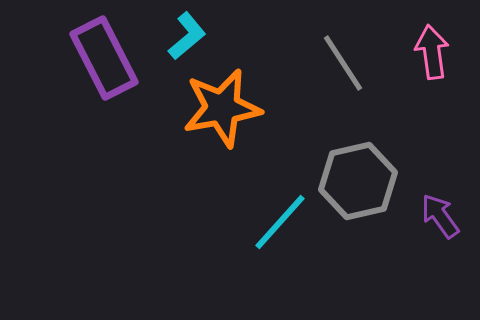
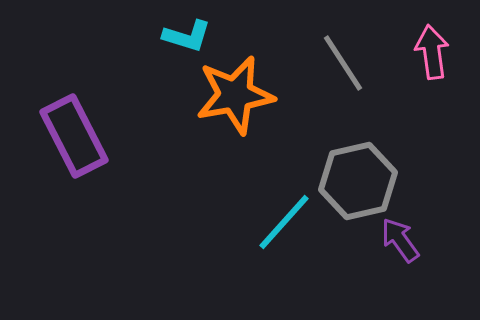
cyan L-shape: rotated 57 degrees clockwise
purple rectangle: moved 30 px left, 78 px down
orange star: moved 13 px right, 13 px up
purple arrow: moved 40 px left, 24 px down
cyan line: moved 4 px right
